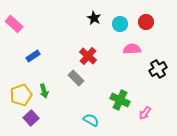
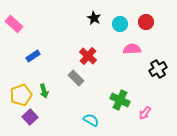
purple square: moved 1 px left, 1 px up
